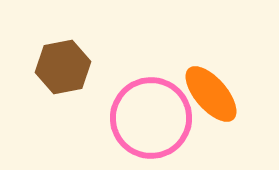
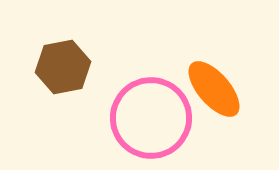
orange ellipse: moved 3 px right, 5 px up
